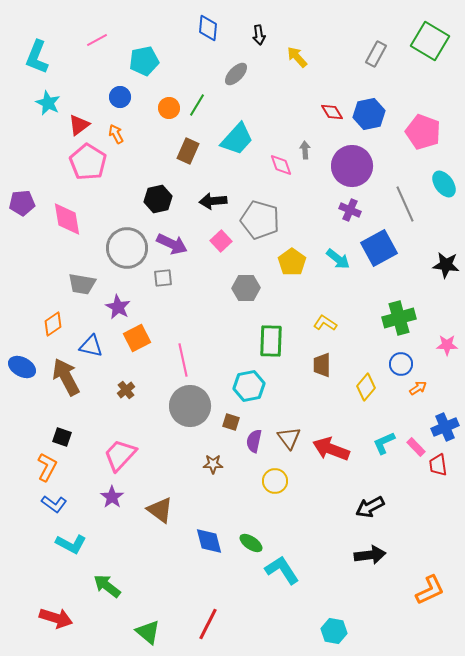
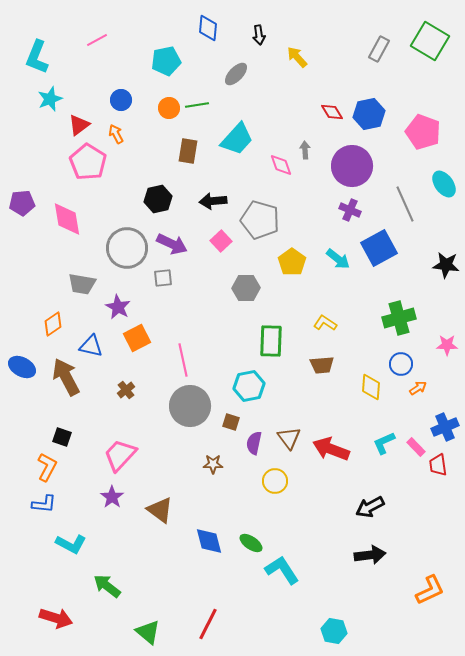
gray rectangle at (376, 54): moved 3 px right, 5 px up
cyan pentagon at (144, 61): moved 22 px right
blue circle at (120, 97): moved 1 px right, 3 px down
cyan star at (48, 103): moved 2 px right, 4 px up; rotated 25 degrees clockwise
green line at (197, 105): rotated 50 degrees clockwise
brown rectangle at (188, 151): rotated 15 degrees counterclockwise
brown trapezoid at (322, 365): rotated 95 degrees counterclockwise
yellow diamond at (366, 387): moved 5 px right; rotated 36 degrees counterclockwise
purple semicircle at (254, 441): moved 2 px down
blue L-shape at (54, 504): moved 10 px left; rotated 30 degrees counterclockwise
